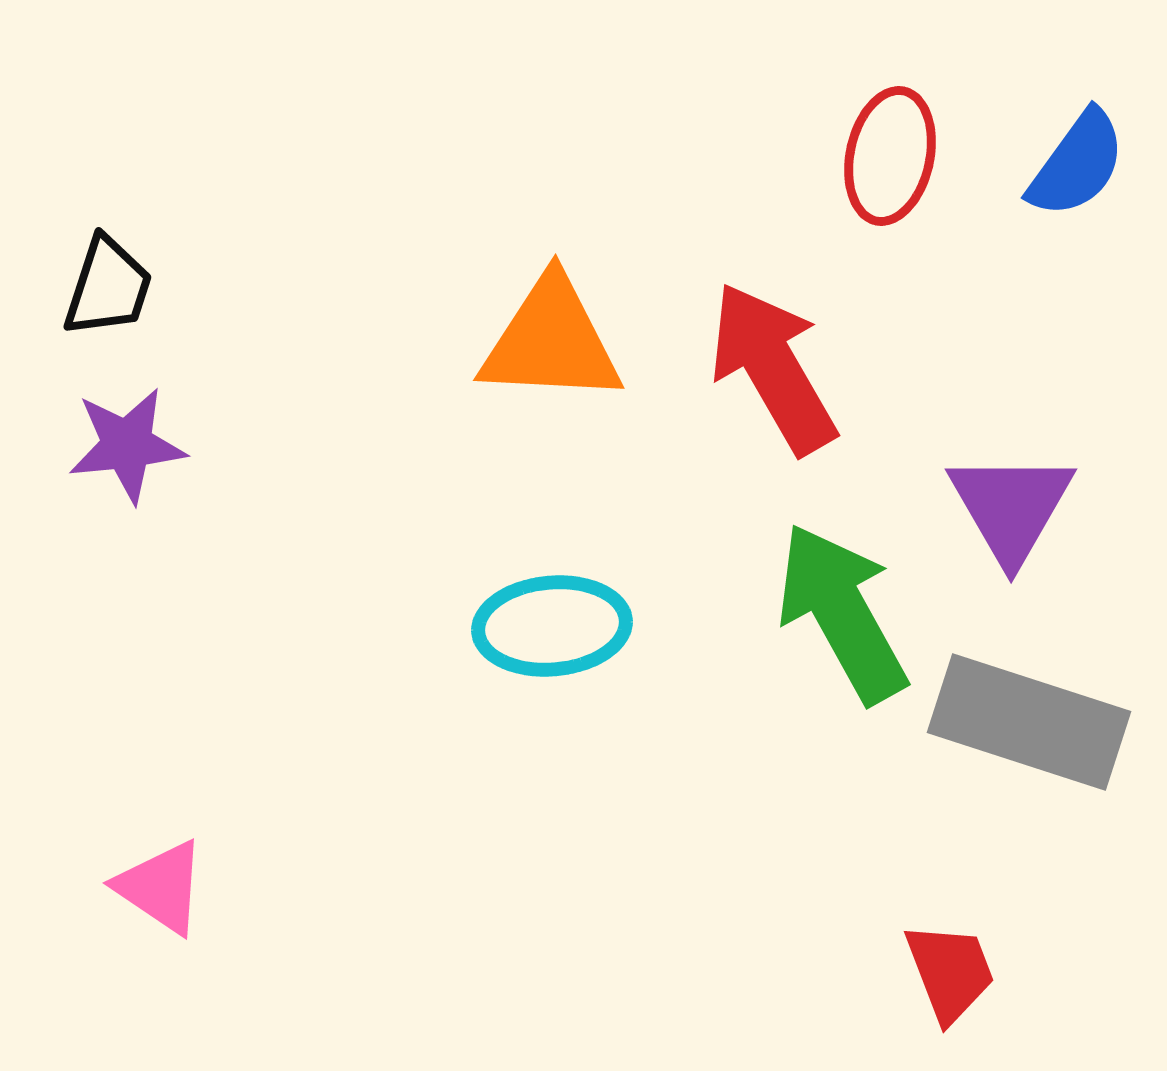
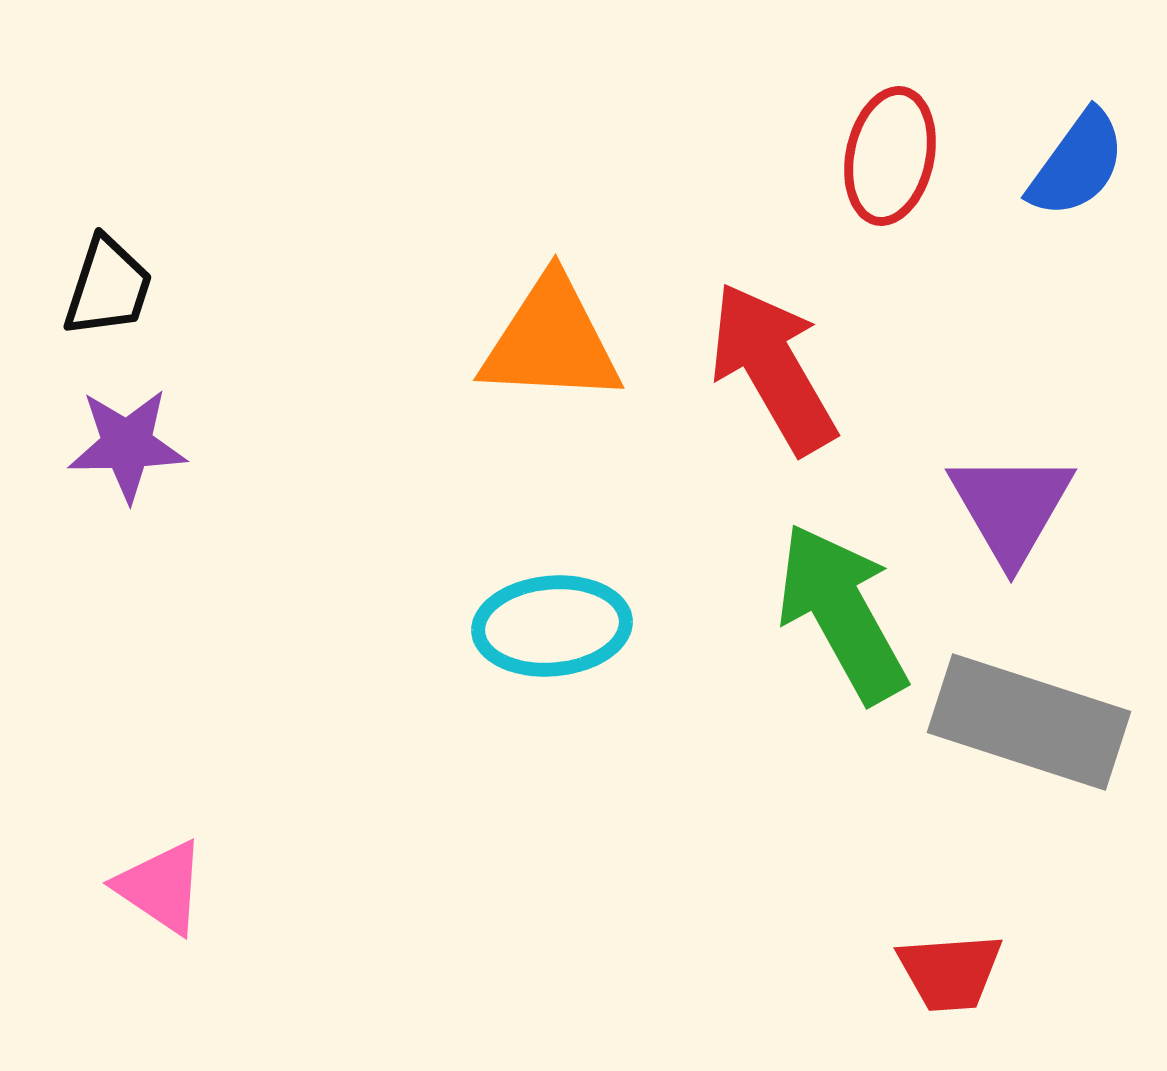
purple star: rotated 5 degrees clockwise
red trapezoid: rotated 107 degrees clockwise
